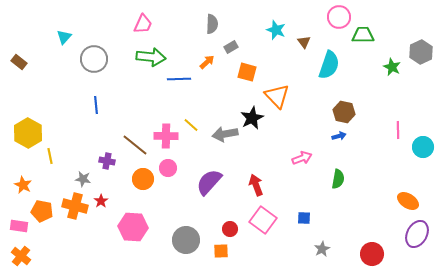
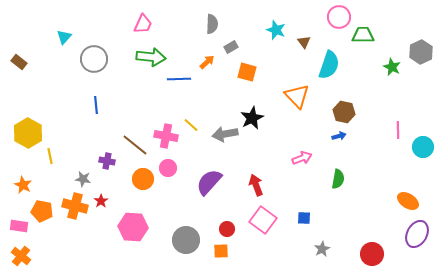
orange triangle at (277, 96): moved 20 px right
pink cross at (166, 136): rotated 10 degrees clockwise
red circle at (230, 229): moved 3 px left
